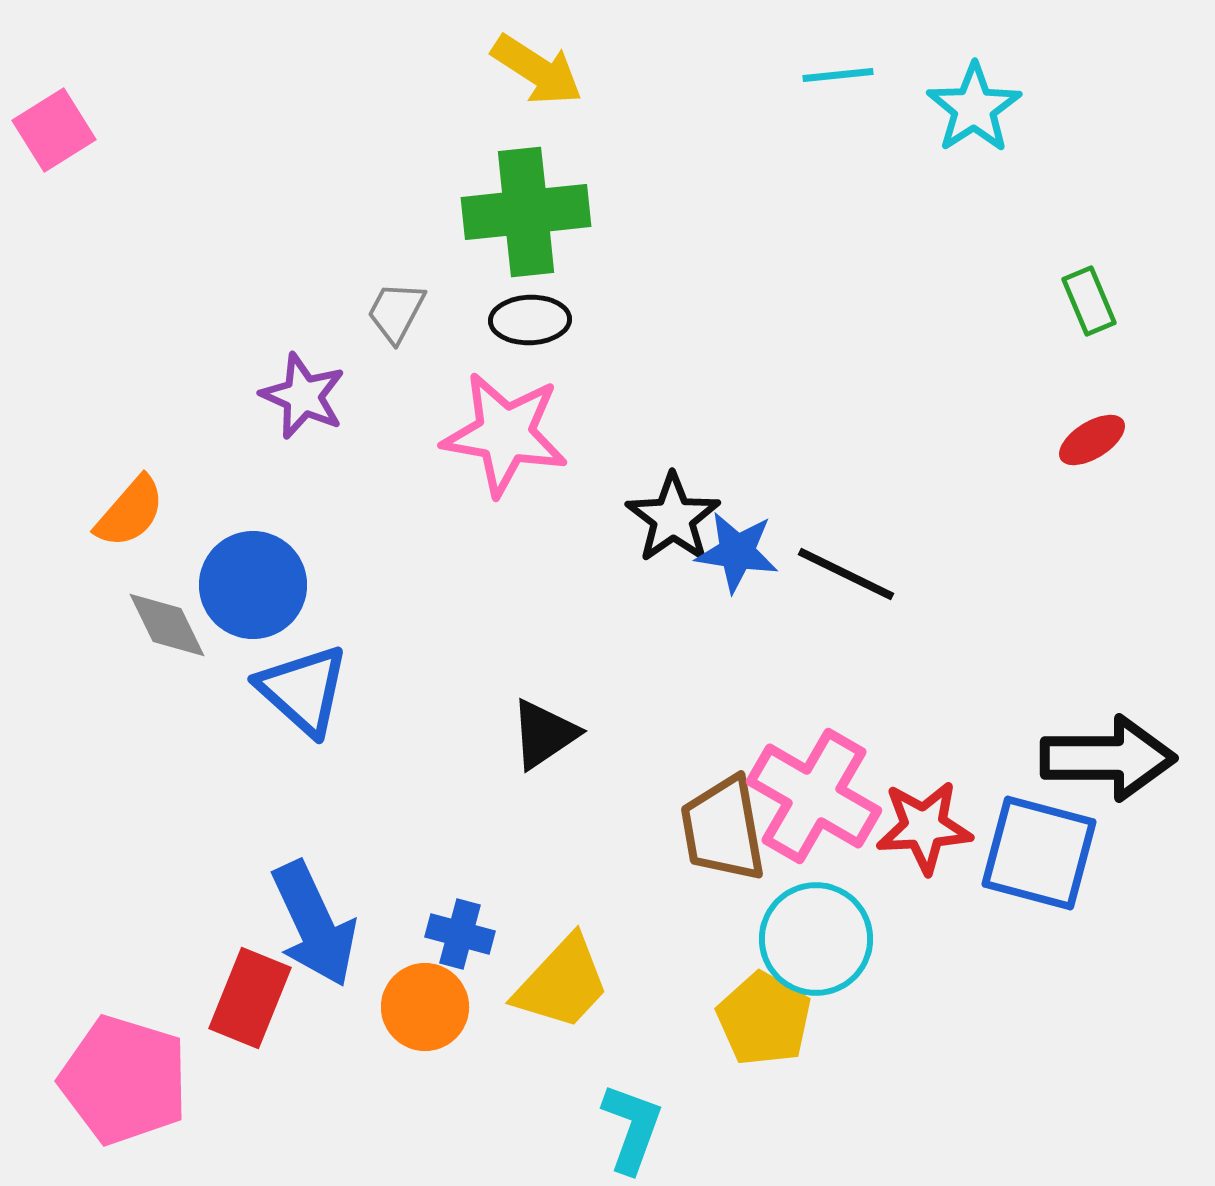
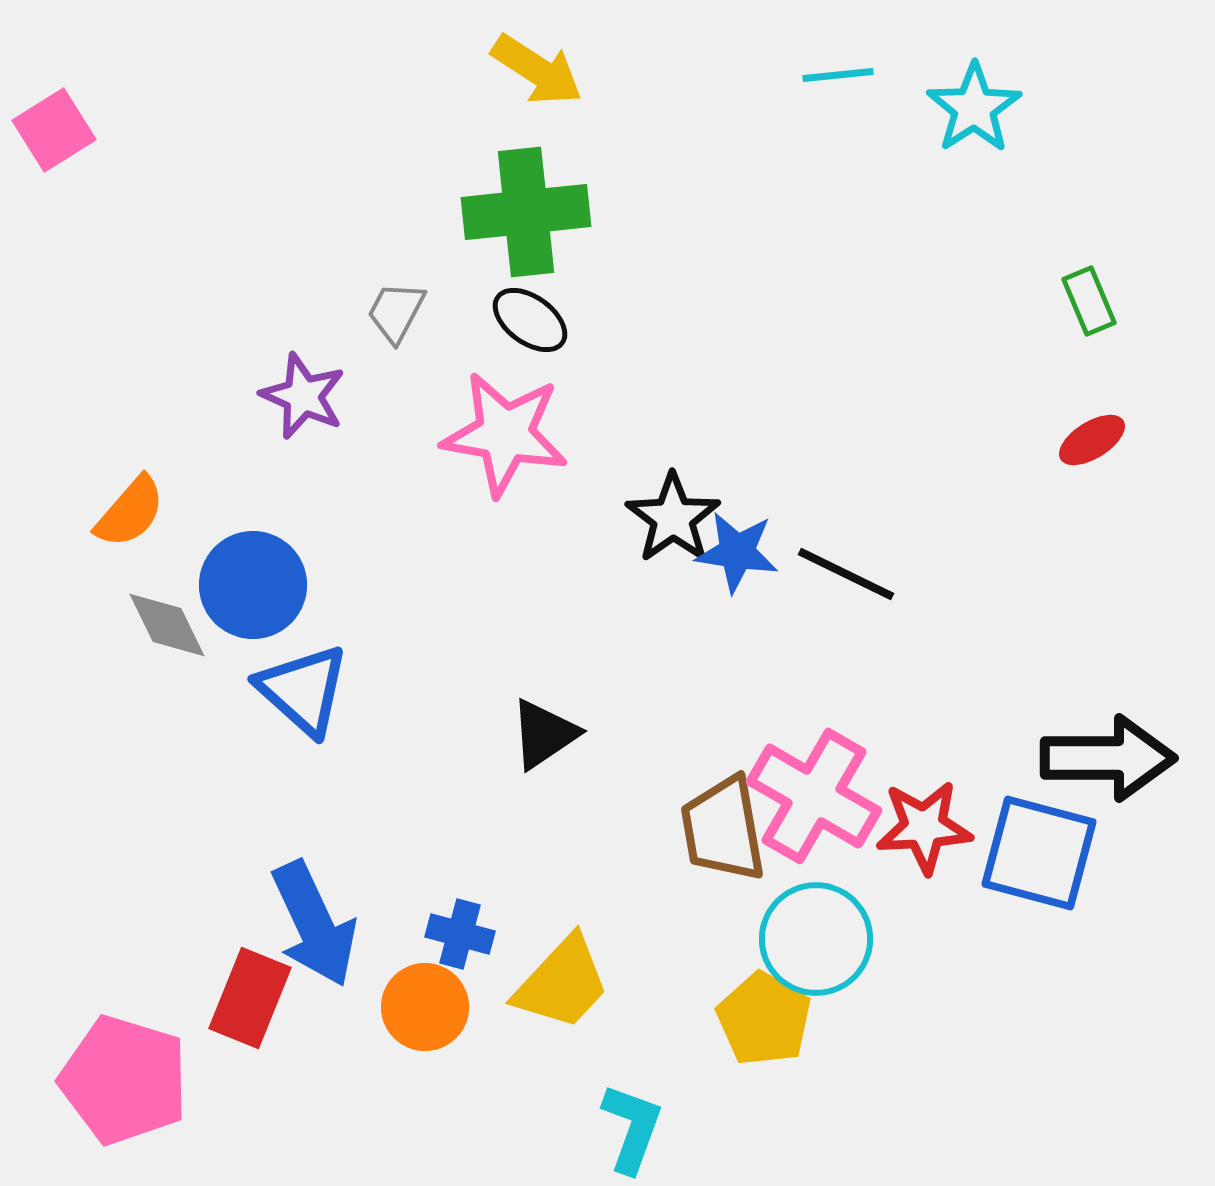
black ellipse: rotated 38 degrees clockwise
